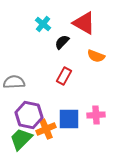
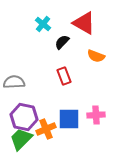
red rectangle: rotated 48 degrees counterclockwise
purple hexagon: moved 5 px left, 2 px down
